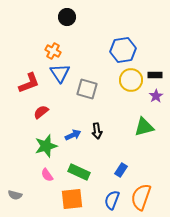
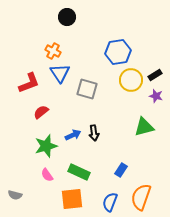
blue hexagon: moved 5 px left, 2 px down
black rectangle: rotated 32 degrees counterclockwise
purple star: rotated 24 degrees counterclockwise
black arrow: moved 3 px left, 2 px down
blue semicircle: moved 2 px left, 2 px down
